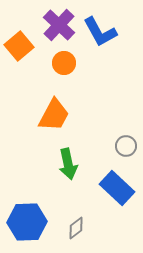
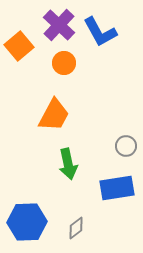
blue rectangle: rotated 52 degrees counterclockwise
